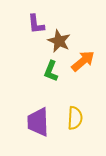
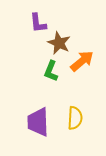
purple L-shape: moved 2 px right, 1 px up
brown star: moved 2 px down
orange arrow: moved 1 px left
